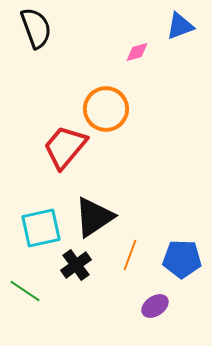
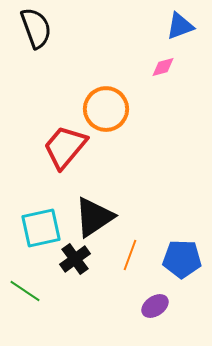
pink diamond: moved 26 px right, 15 px down
black cross: moved 1 px left, 6 px up
